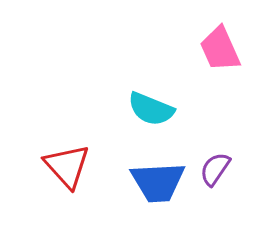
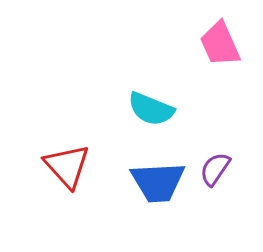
pink trapezoid: moved 5 px up
